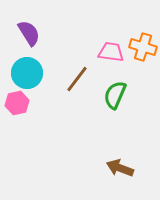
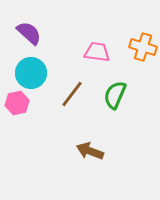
purple semicircle: rotated 16 degrees counterclockwise
pink trapezoid: moved 14 px left
cyan circle: moved 4 px right
brown line: moved 5 px left, 15 px down
brown arrow: moved 30 px left, 17 px up
